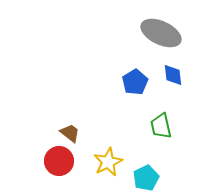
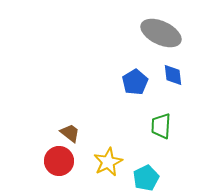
green trapezoid: rotated 16 degrees clockwise
